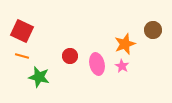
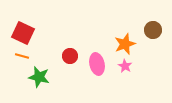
red square: moved 1 px right, 2 px down
pink star: moved 3 px right
